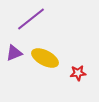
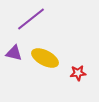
purple triangle: rotated 36 degrees clockwise
